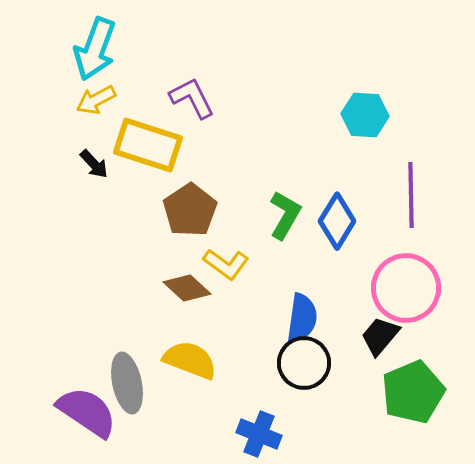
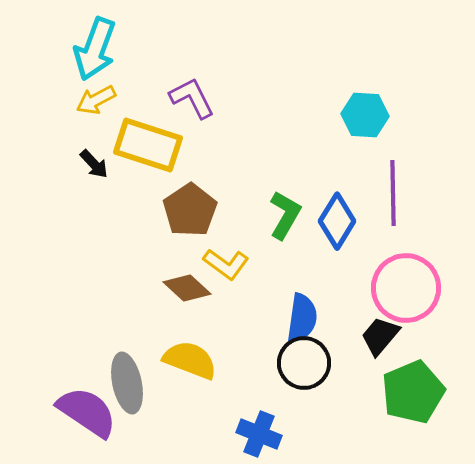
purple line: moved 18 px left, 2 px up
